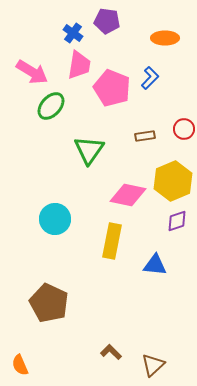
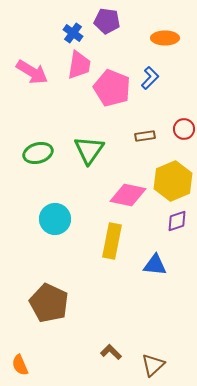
green ellipse: moved 13 px left, 47 px down; rotated 32 degrees clockwise
